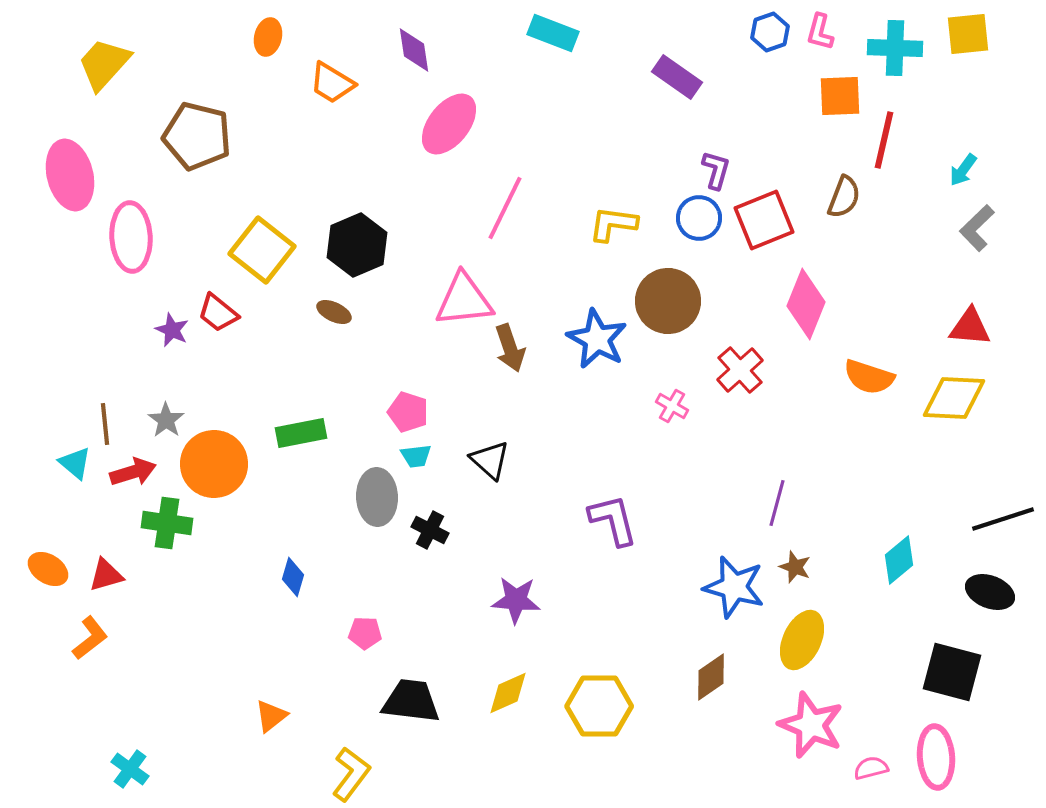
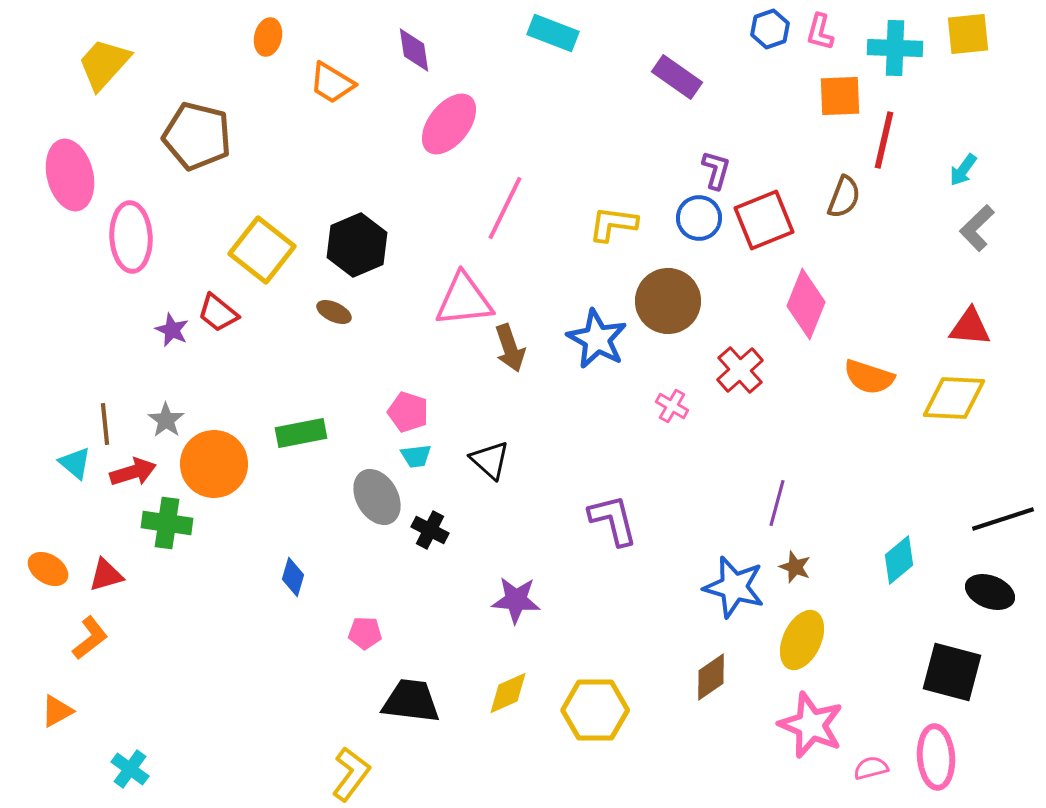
blue hexagon at (770, 32): moved 3 px up
gray ellipse at (377, 497): rotated 28 degrees counterclockwise
yellow hexagon at (599, 706): moved 4 px left, 4 px down
orange triangle at (271, 716): moved 214 px left, 5 px up; rotated 9 degrees clockwise
